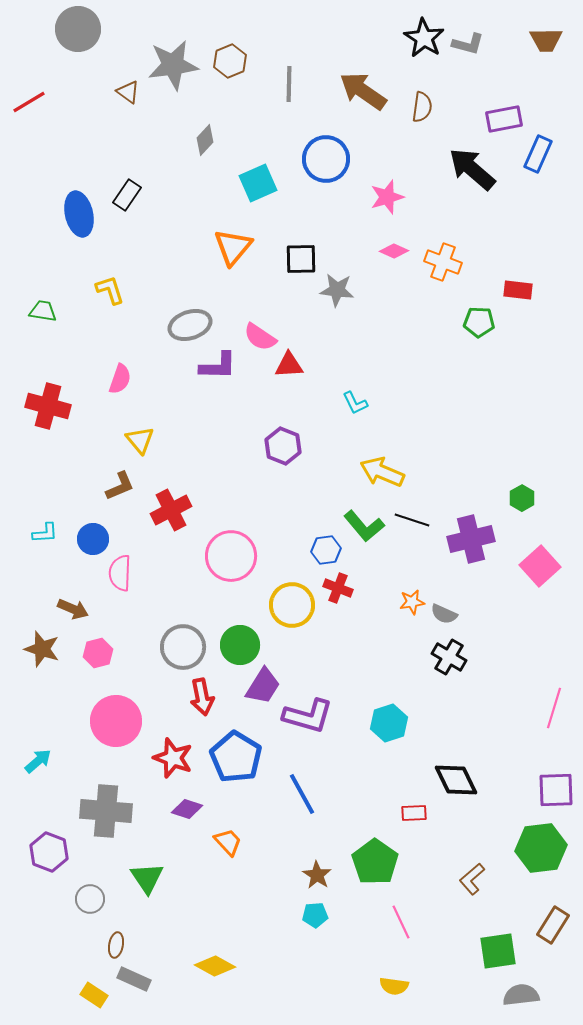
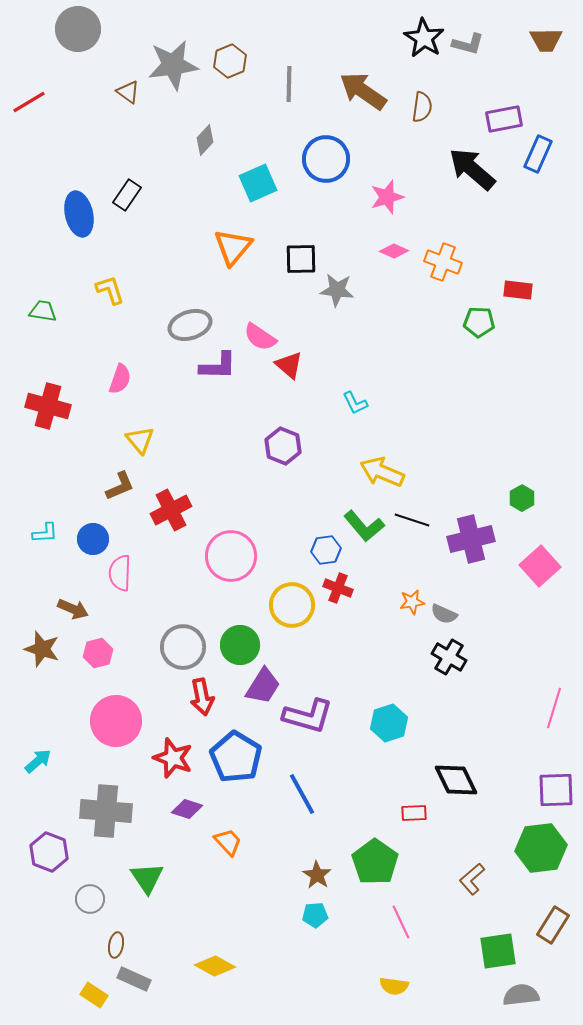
red triangle at (289, 365): rotated 44 degrees clockwise
